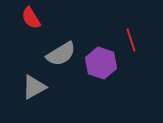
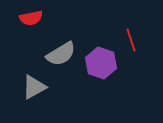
red semicircle: rotated 70 degrees counterclockwise
